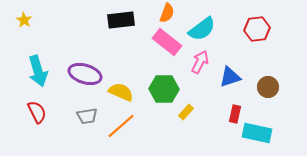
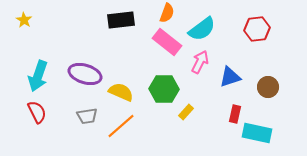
cyan arrow: moved 5 px down; rotated 36 degrees clockwise
